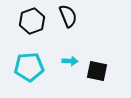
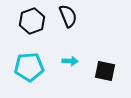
black square: moved 8 px right
